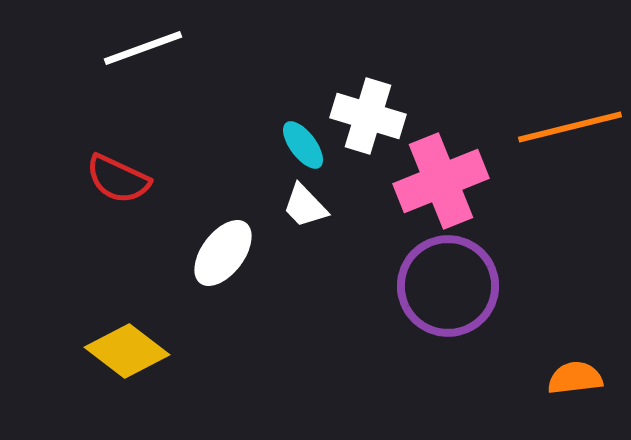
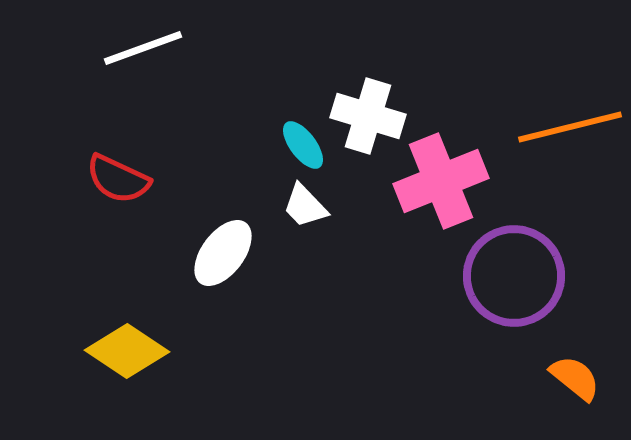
purple circle: moved 66 px right, 10 px up
yellow diamond: rotated 4 degrees counterclockwise
orange semicircle: rotated 46 degrees clockwise
